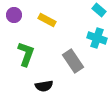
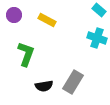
gray rectangle: moved 21 px down; rotated 65 degrees clockwise
